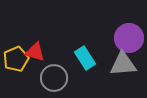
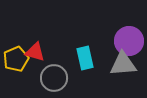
purple circle: moved 3 px down
cyan rectangle: rotated 20 degrees clockwise
